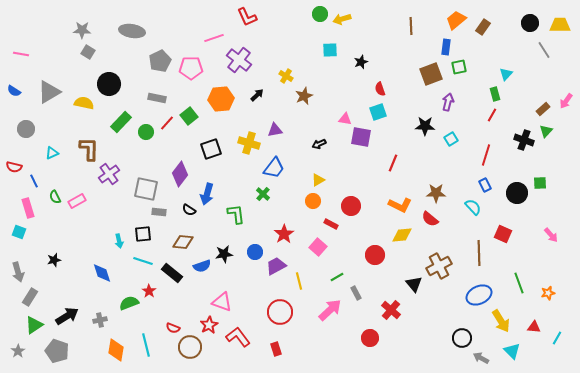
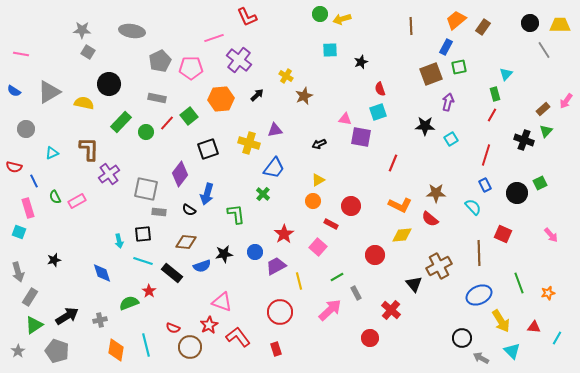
blue rectangle at (446, 47): rotated 21 degrees clockwise
black square at (211, 149): moved 3 px left
green square at (540, 183): rotated 24 degrees counterclockwise
brown diamond at (183, 242): moved 3 px right
